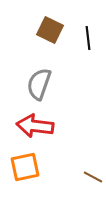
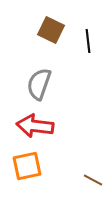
brown square: moved 1 px right
black line: moved 3 px down
orange square: moved 2 px right, 1 px up
brown line: moved 3 px down
